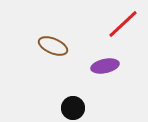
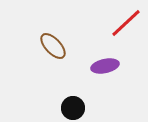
red line: moved 3 px right, 1 px up
brown ellipse: rotated 24 degrees clockwise
